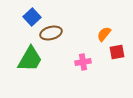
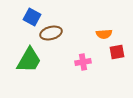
blue square: rotated 18 degrees counterclockwise
orange semicircle: rotated 133 degrees counterclockwise
green trapezoid: moved 1 px left, 1 px down
